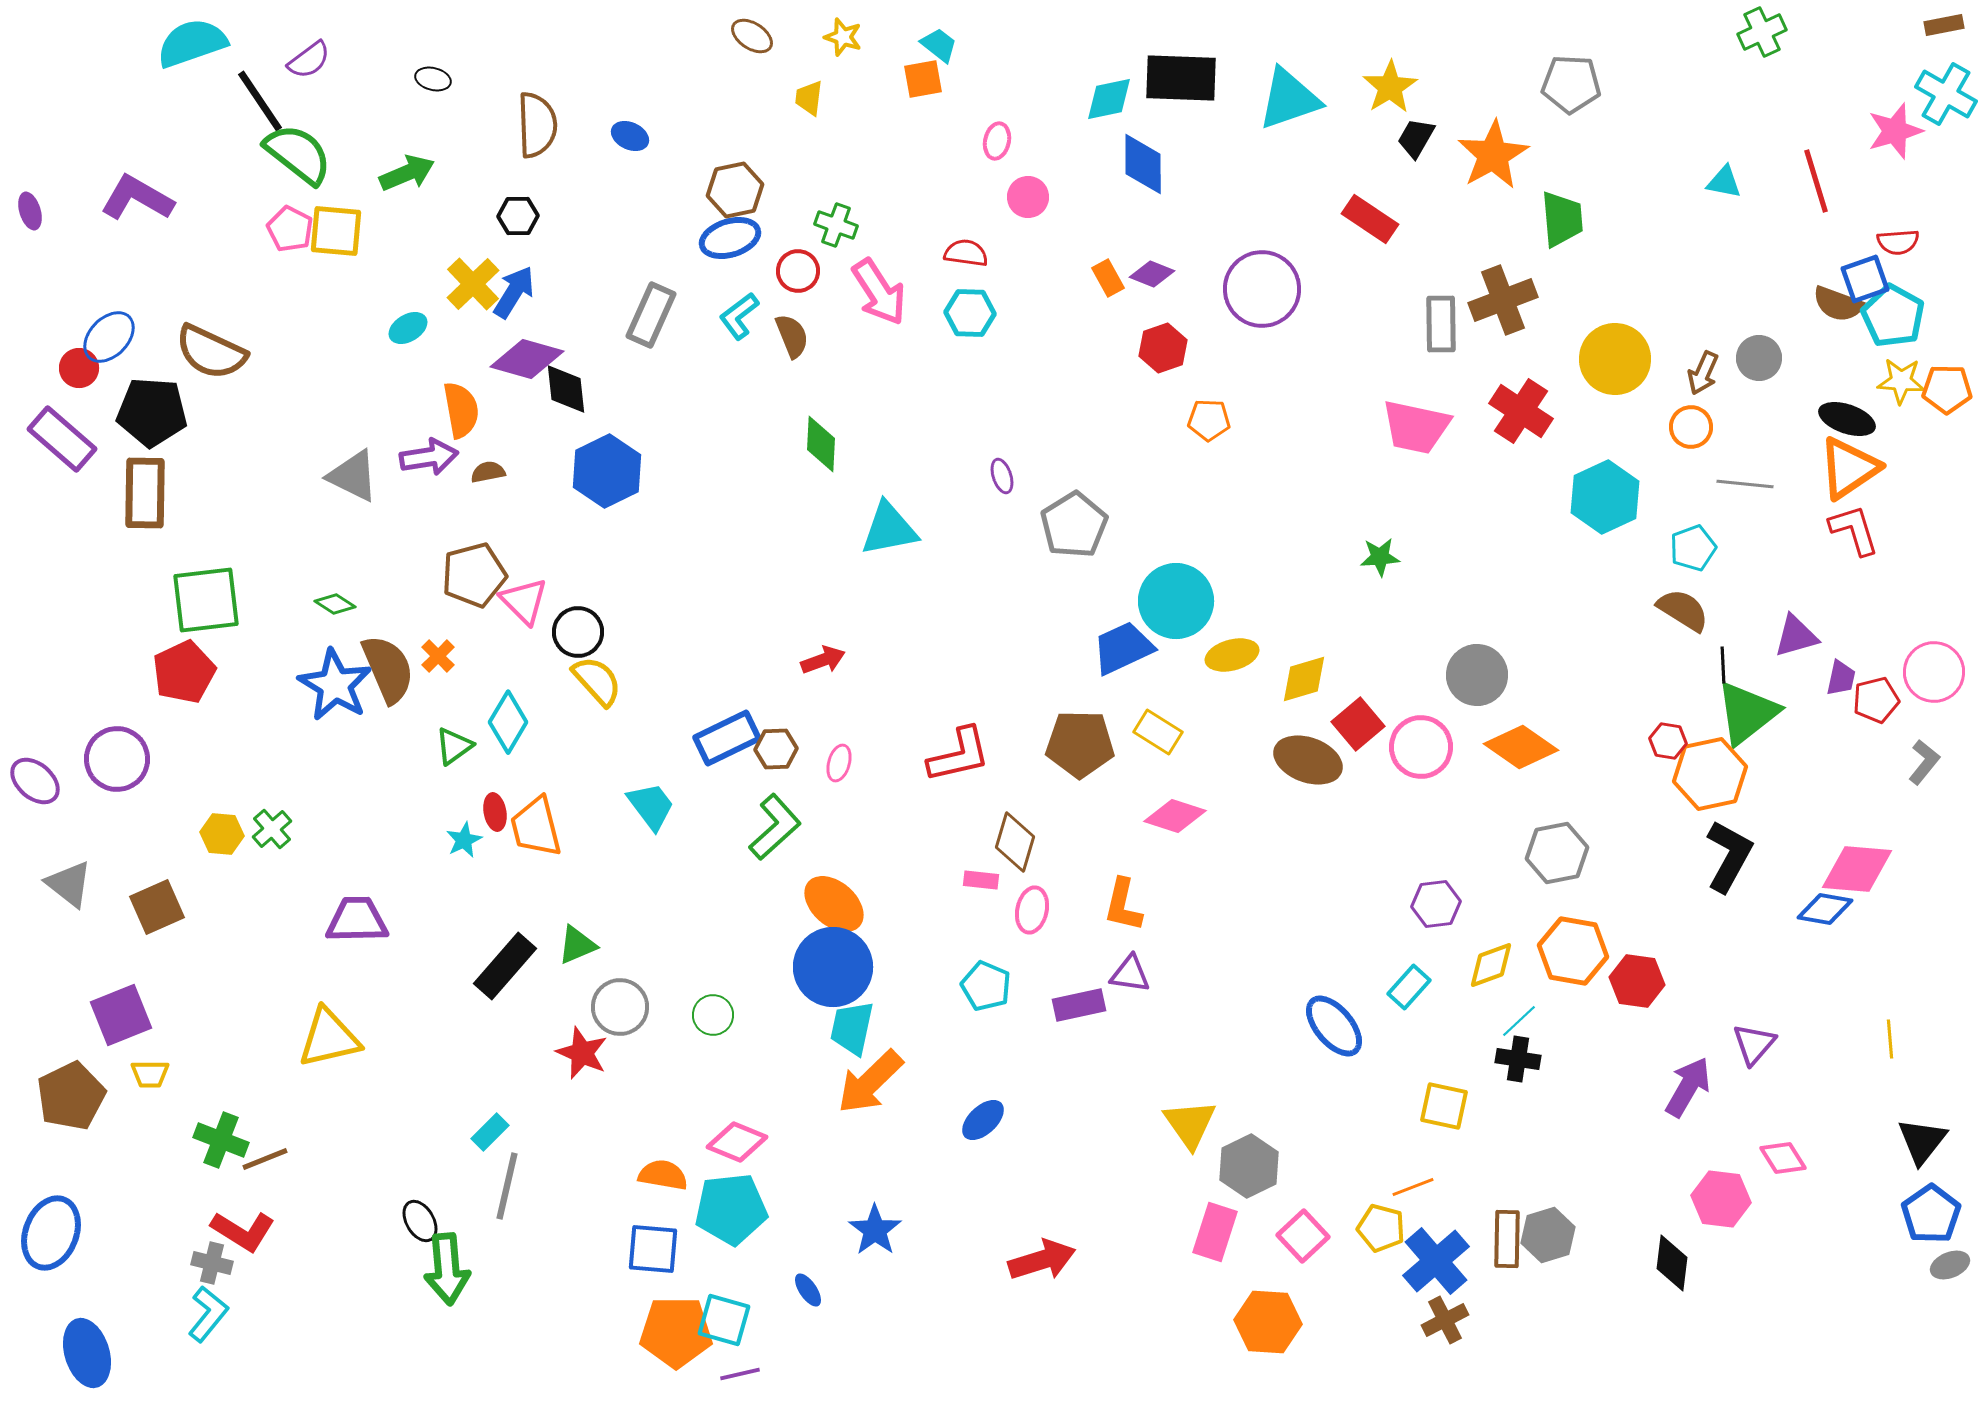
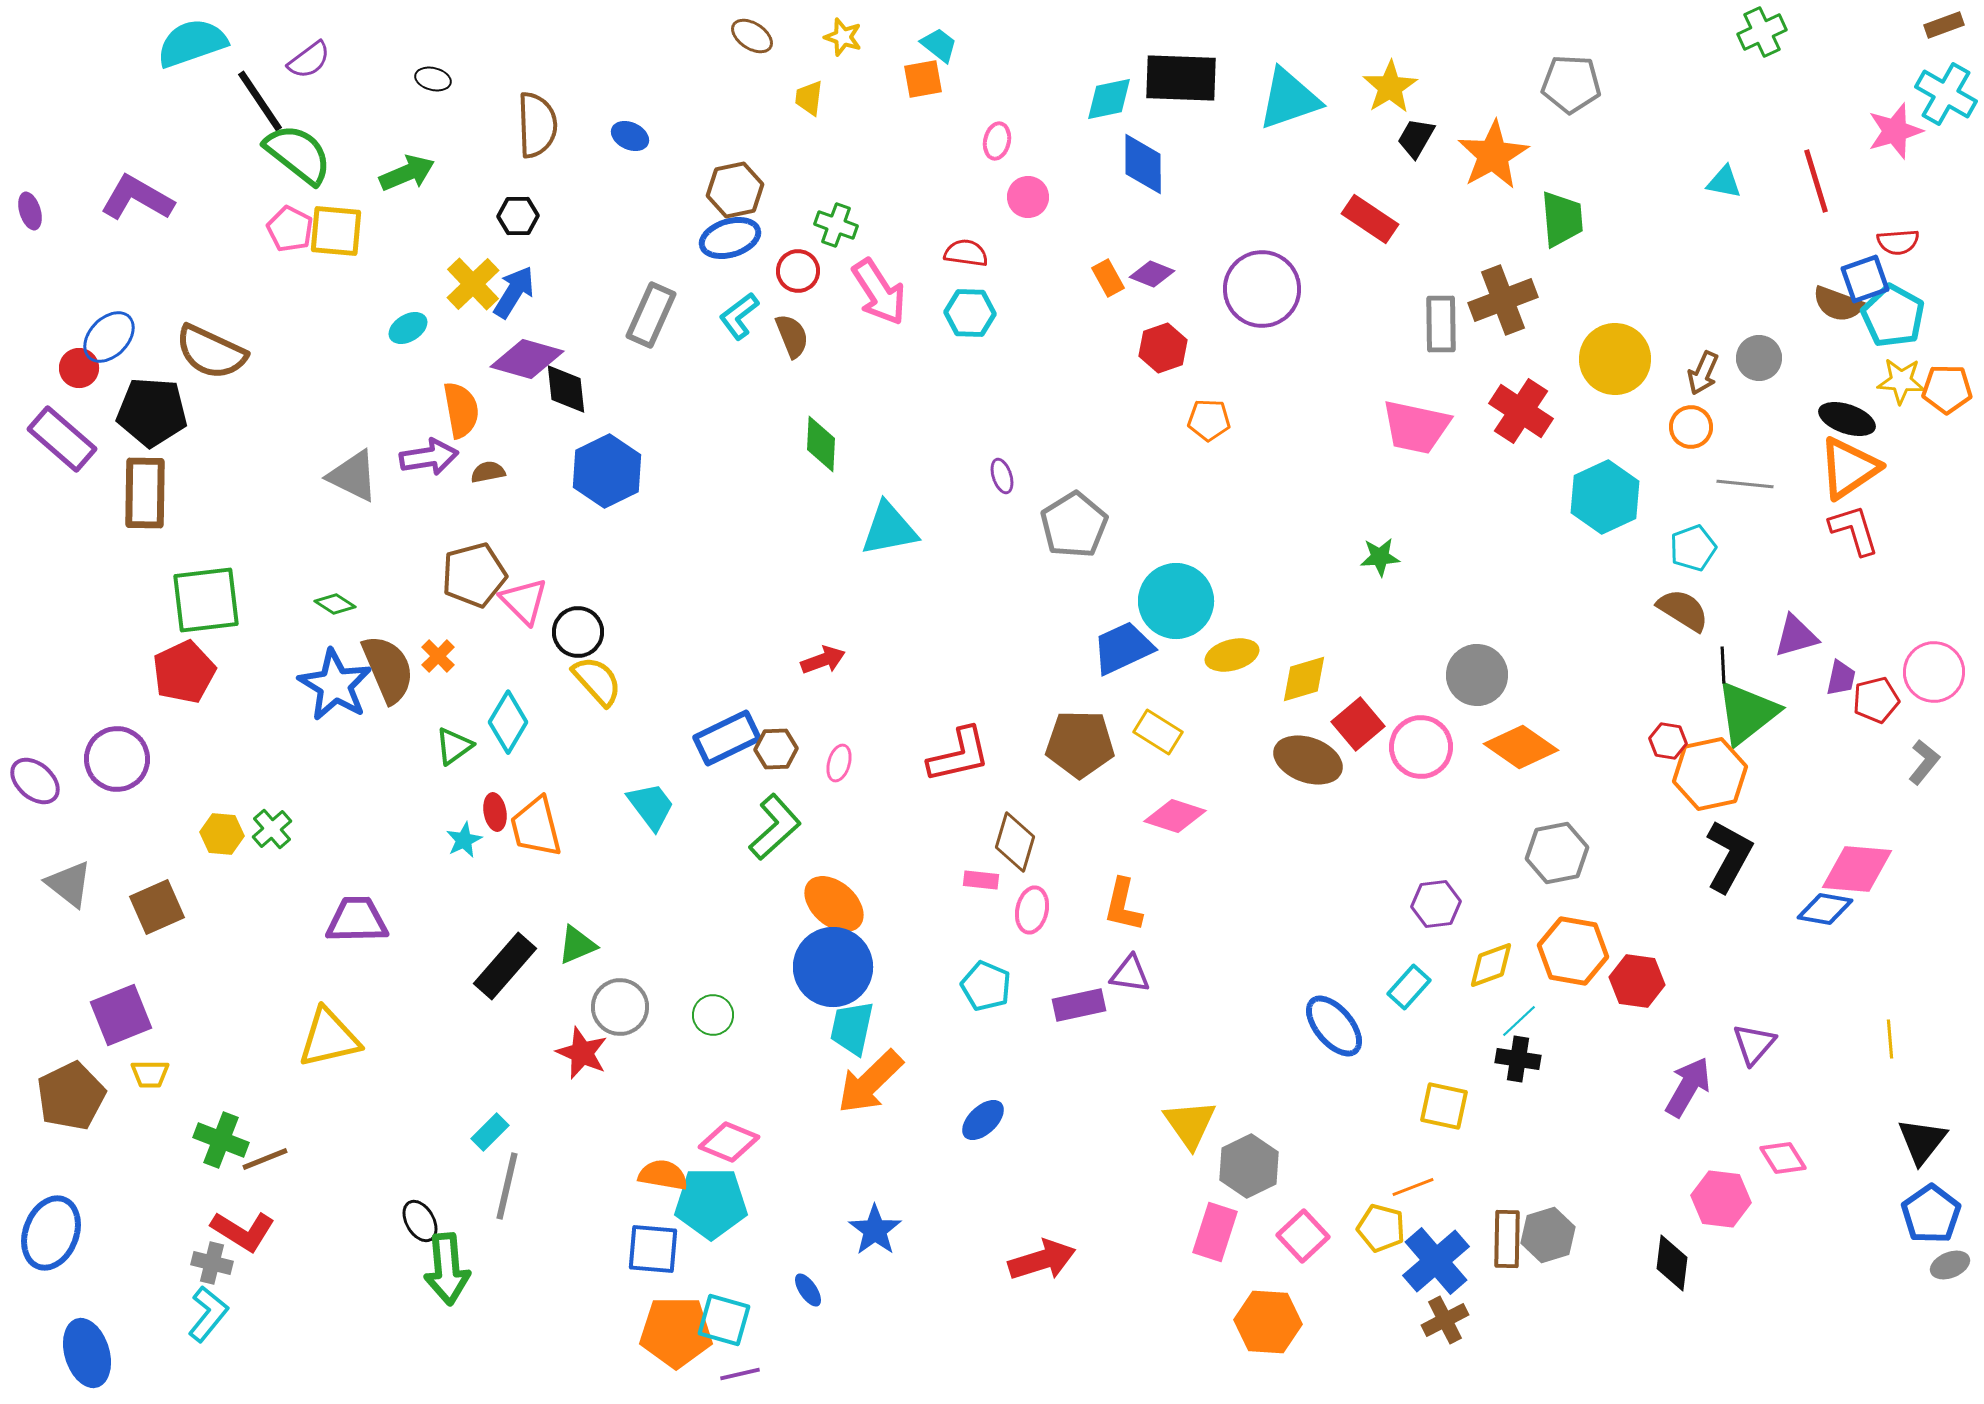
brown rectangle at (1944, 25): rotated 9 degrees counterclockwise
pink diamond at (737, 1142): moved 8 px left
cyan pentagon at (731, 1209): moved 20 px left, 6 px up; rotated 6 degrees clockwise
